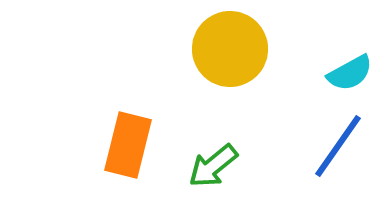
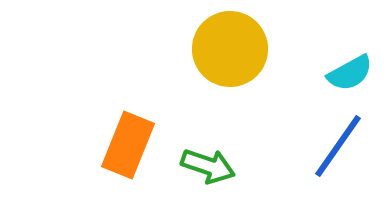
orange rectangle: rotated 8 degrees clockwise
green arrow: moved 5 px left; rotated 122 degrees counterclockwise
